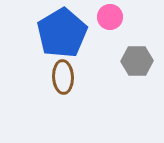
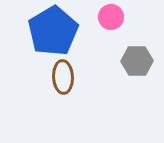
pink circle: moved 1 px right
blue pentagon: moved 9 px left, 2 px up
